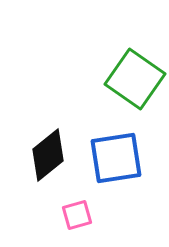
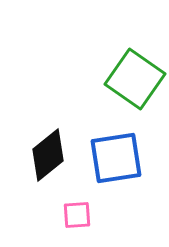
pink square: rotated 12 degrees clockwise
